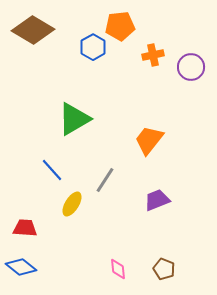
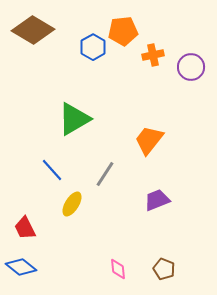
orange pentagon: moved 3 px right, 5 px down
gray line: moved 6 px up
red trapezoid: rotated 120 degrees counterclockwise
